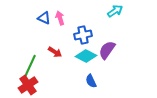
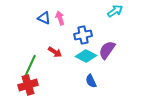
red cross: rotated 18 degrees clockwise
